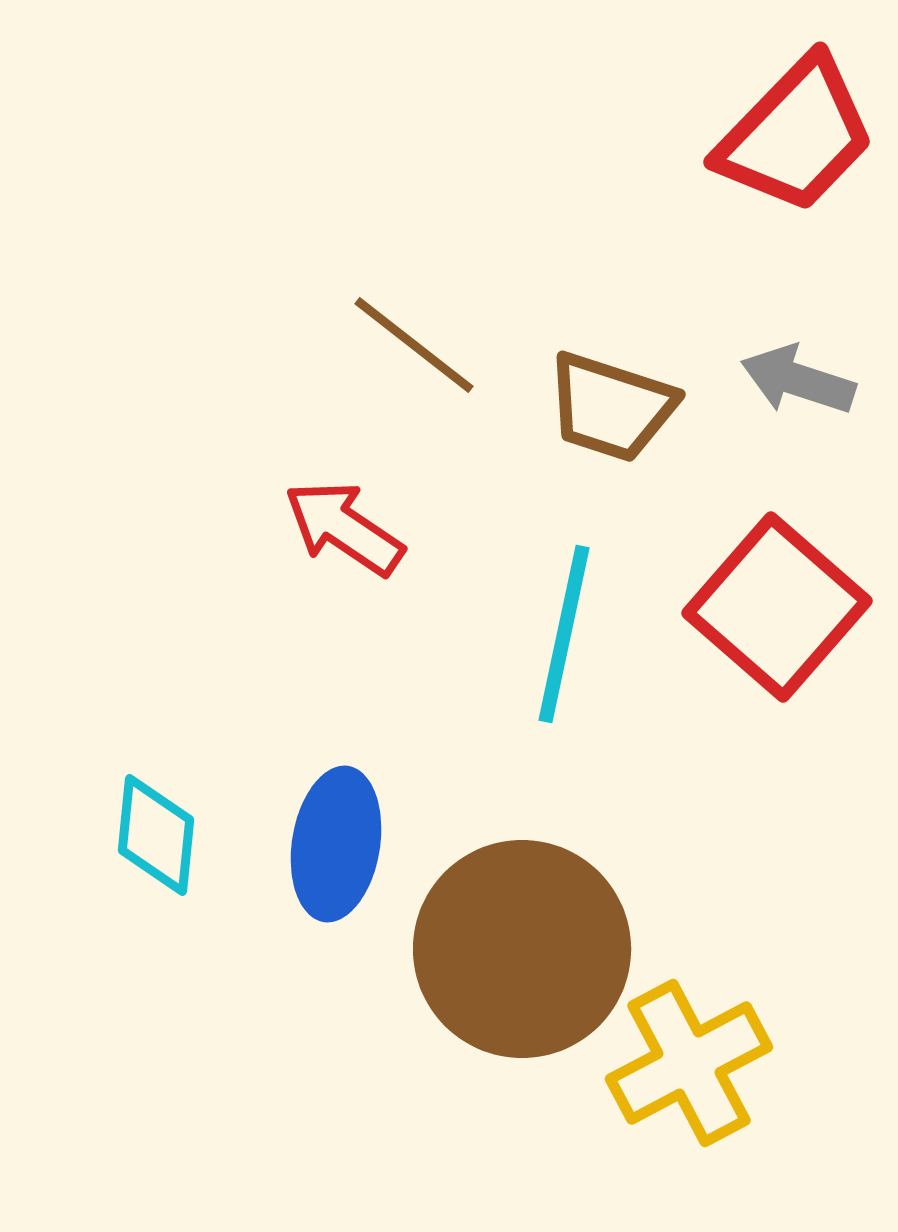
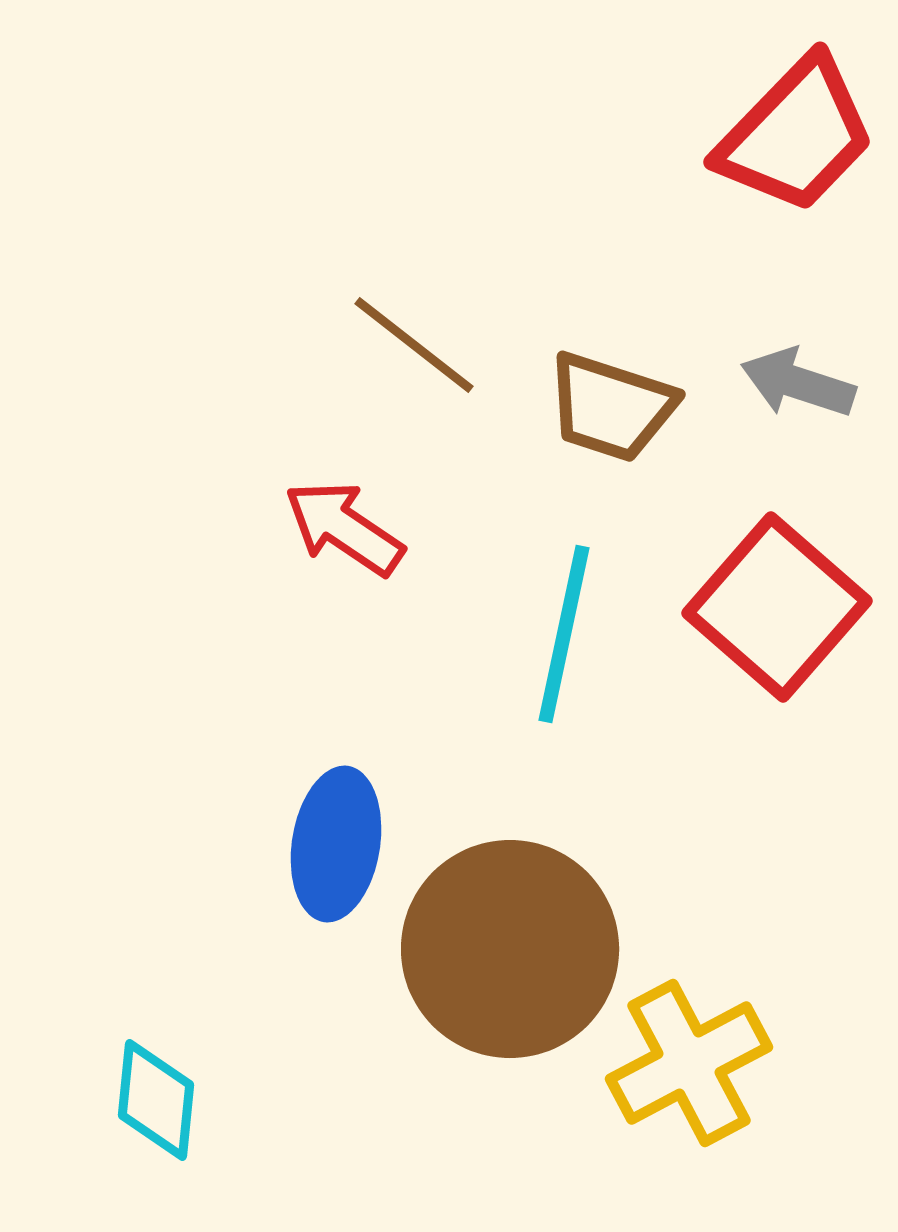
gray arrow: moved 3 px down
cyan diamond: moved 265 px down
brown circle: moved 12 px left
